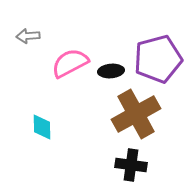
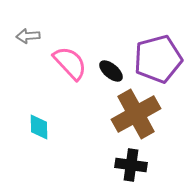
pink semicircle: rotated 75 degrees clockwise
black ellipse: rotated 45 degrees clockwise
cyan diamond: moved 3 px left
